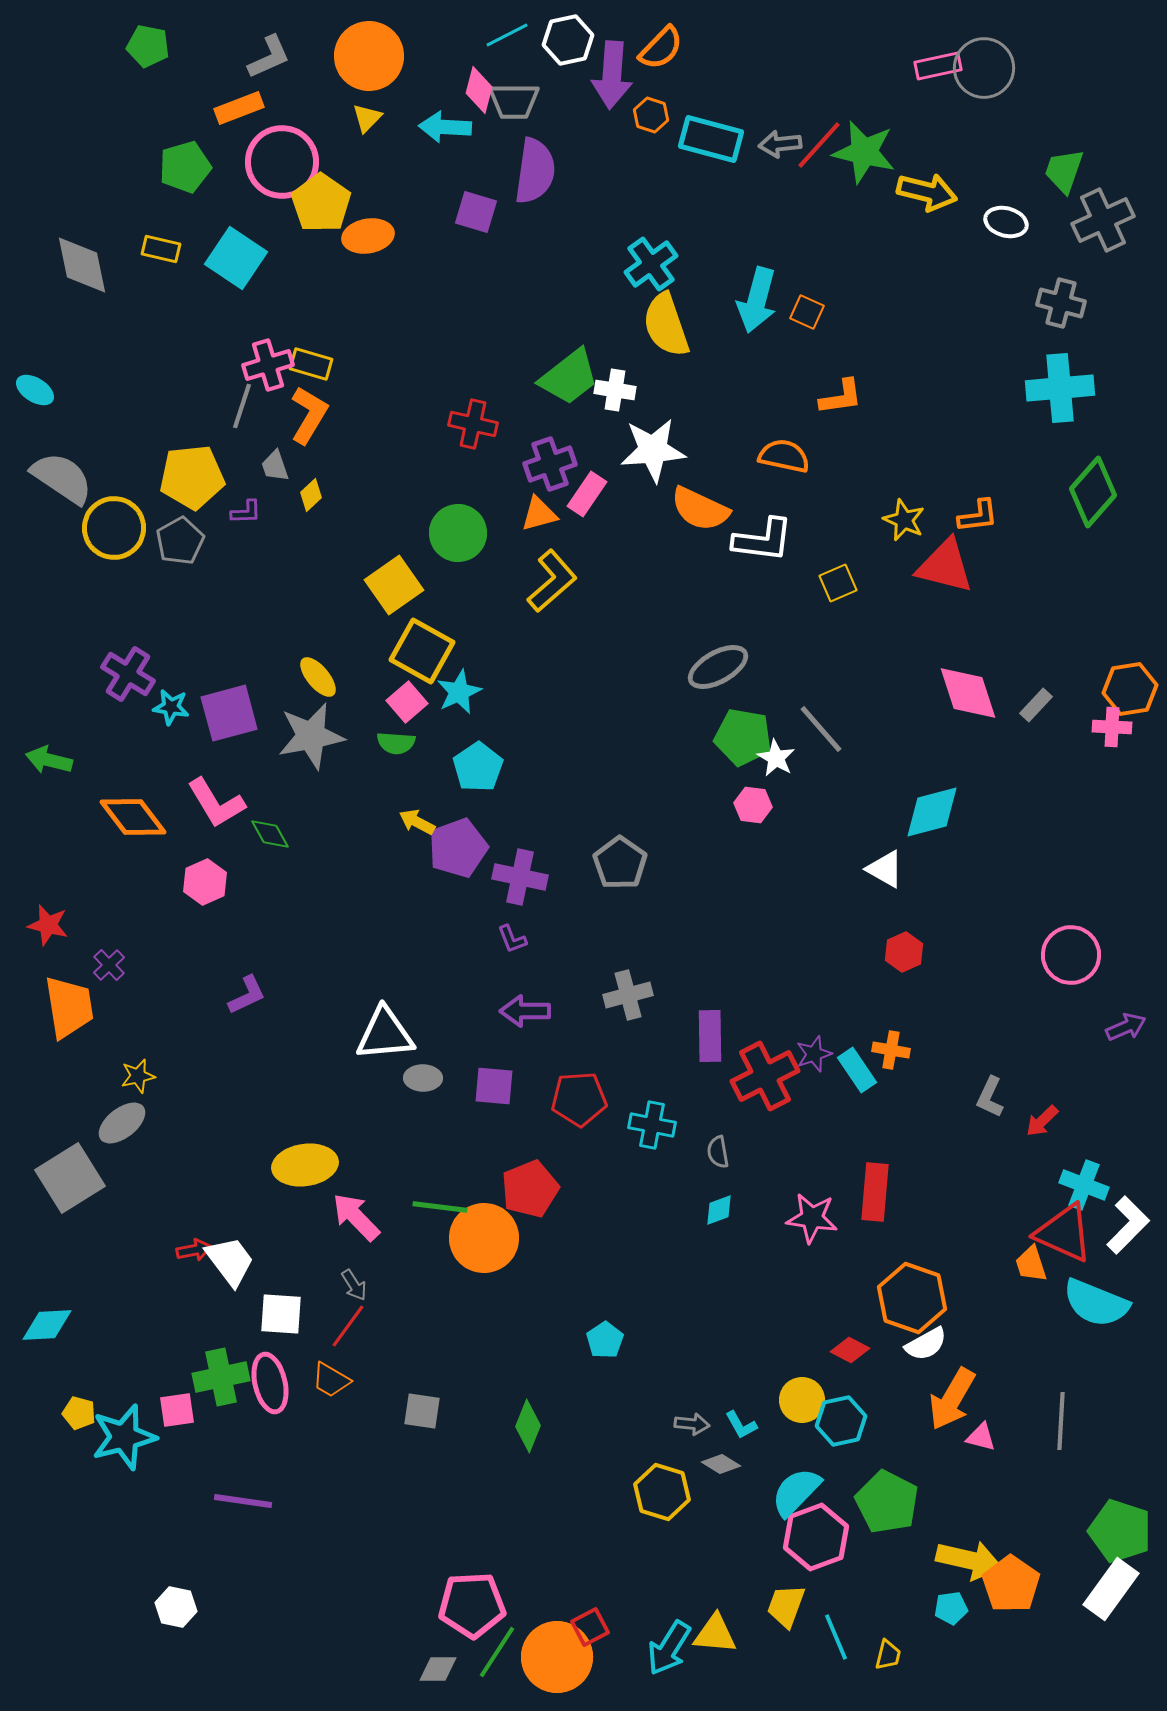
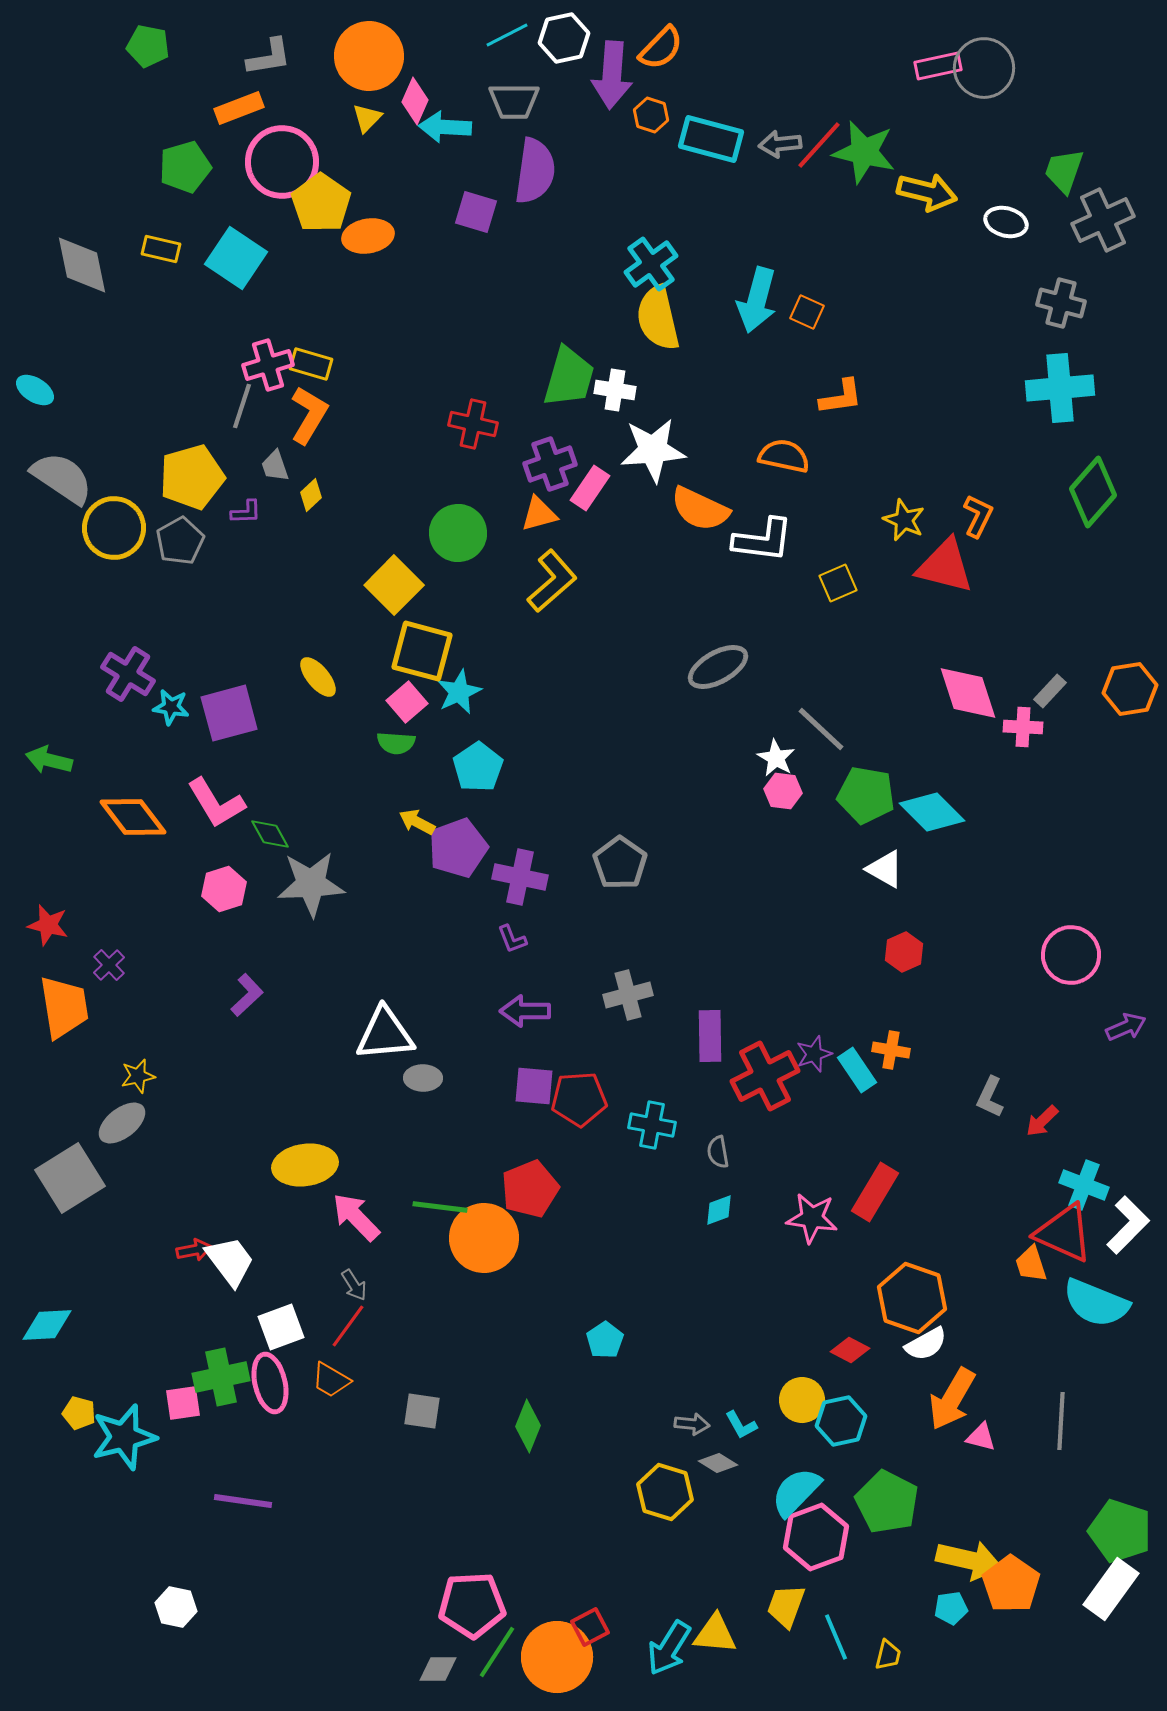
white hexagon at (568, 40): moved 4 px left, 2 px up
gray L-shape at (269, 57): rotated 15 degrees clockwise
pink diamond at (479, 90): moved 64 px left, 11 px down; rotated 9 degrees clockwise
yellow semicircle at (666, 325): moved 8 px left, 7 px up; rotated 6 degrees clockwise
green trapezoid at (569, 377): rotated 36 degrees counterclockwise
yellow pentagon at (192, 477): rotated 10 degrees counterclockwise
pink rectangle at (587, 494): moved 3 px right, 6 px up
orange L-shape at (978, 516): rotated 57 degrees counterclockwise
yellow square at (394, 585): rotated 10 degrees counterclockwise
yellow square at (422, 651): rotated 14 degrees counterclockwise
gray rectangle at (1036, 705): moved 14 px right, 14 px up
pink cross at (1112, 727): moved 89 px left
gray line at (821, 729): rotated 6 degrees counterclockwise
gray star at (311, 736): moved 148 px down; rotated 8 degrees clockwise
green pentagon at (743, 737): moved 123 px right, 58 px down
pink hexagon at (753, 805): moved 30 px right, 14 px up
cyan diamond at (932, 812): rotated 60 degrees clockwise
pink hexagon at (205, 882): moved 19 px right, 7 px down; rotated 6 degrees clockwise
purple L-shape at (247, 995): rotated 18 degrees counterclockwise
orange trapezoid at (69, 1007): moved 5 px left
purple square at (494, 1086): moved 40 px right
red rectangle at (875, 1192): rotated 26 degrees clockwise
white square at (281, 1314): moved 13 px down; rotated 24 degrees counterclockwise
pink square at (177, 1410): moved 6 px right, 7 px up
gray diamond at (721, 1464): moved 3 px left, 1 px up
yellow hexagon at (662, 1492): moved 3 px right
